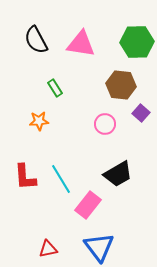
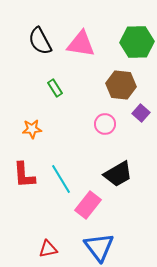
black semicircle: moved 4 px right, 1 px down
orange star: moved 7 px left, 8 px down
red L-shape: moved 1 px left, 2 px up
